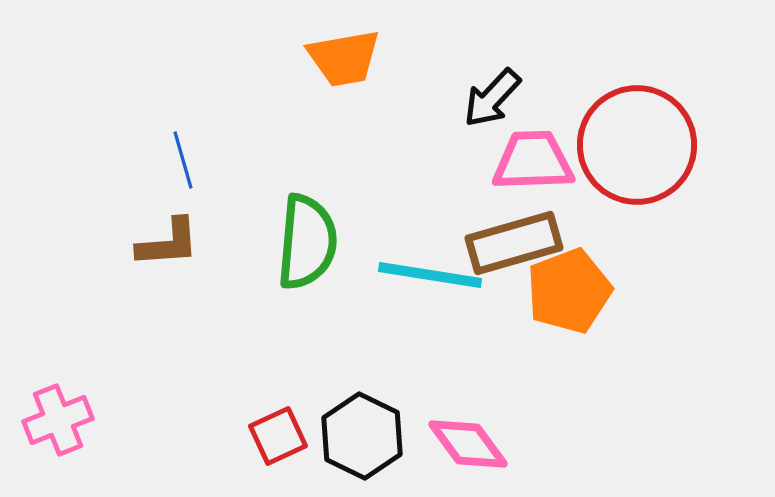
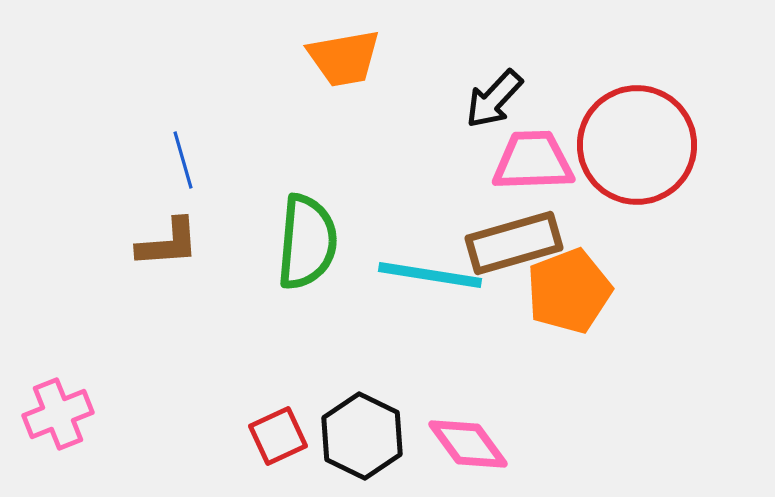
black arrow: moved 2 px right, 1 px down
pink cross: moved 6 px up
